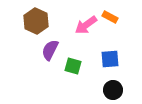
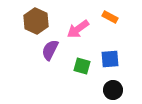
pink arrow: moved 8 px left, 4 px down
green square: moved 9 px right
